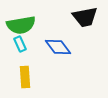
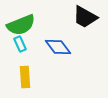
black trapezoid: rotated 40 degrees clockwise
green semicircle: rotated 12 degrees counterclockwise
